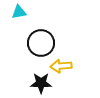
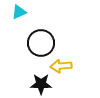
cyan triangle: rotated 14 degrees counterclockwise
black star: moved 1 px down
